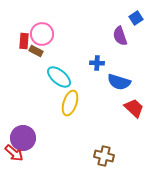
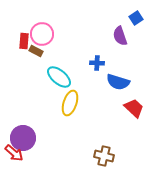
blue semicircle: moved 1 px left
